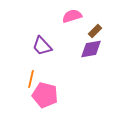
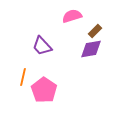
orange line: moved 8 px left, 2 px up
pink pentagon: moved 1 px left, 5 px up; rotated 20 degrees clockwise
